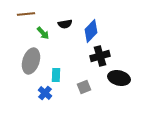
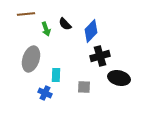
black semicircle: rotated 56 degrees clockwise
green arrow: moved 3 px right, 4 px up; rotated 24 degrees clockwise
gray ellipse: moved 2 px up
gray square: rotated 24 degrees clockwise
blue cross: rotated 16 degrees counterclockwise
